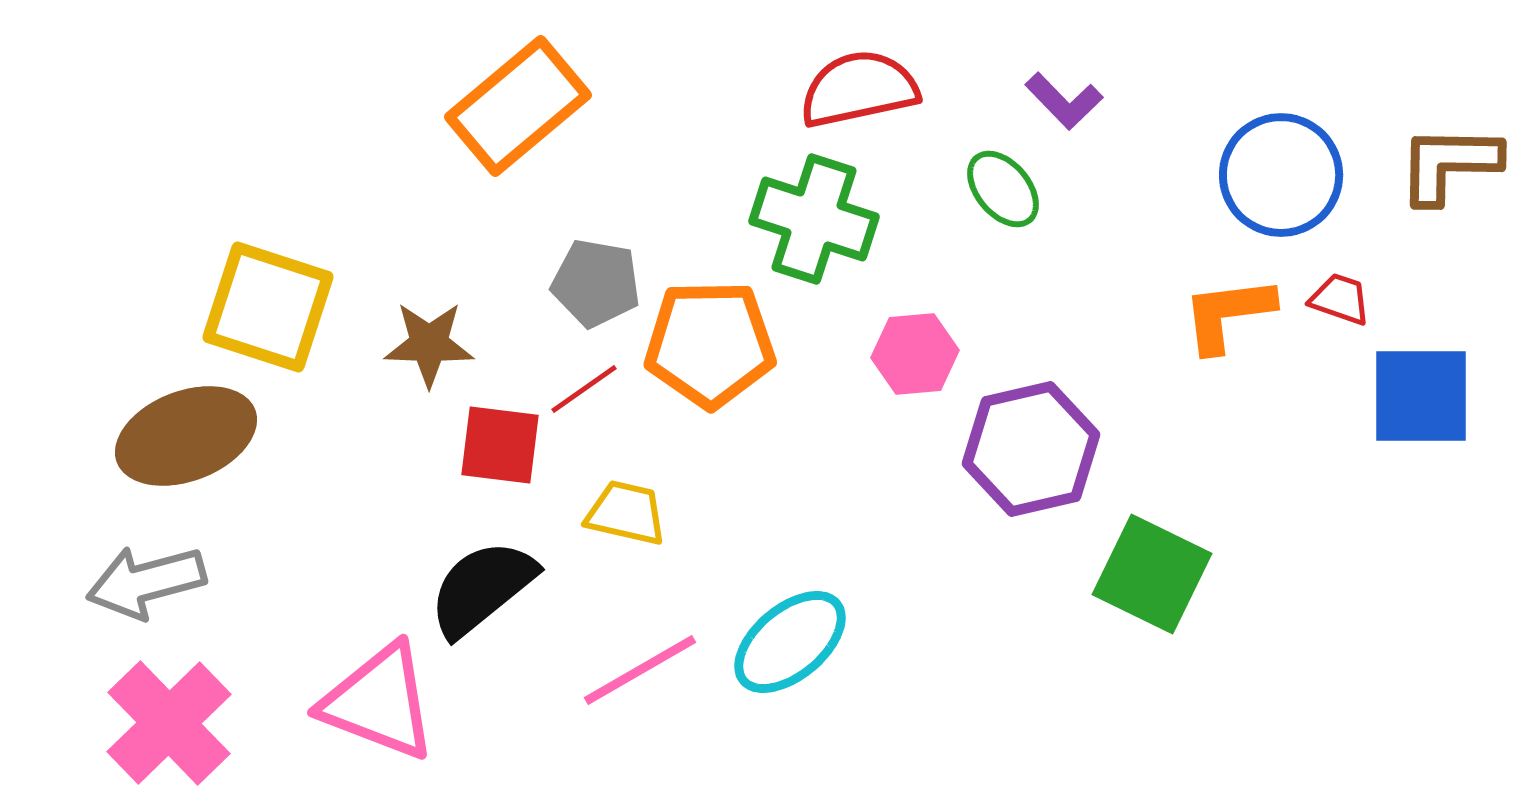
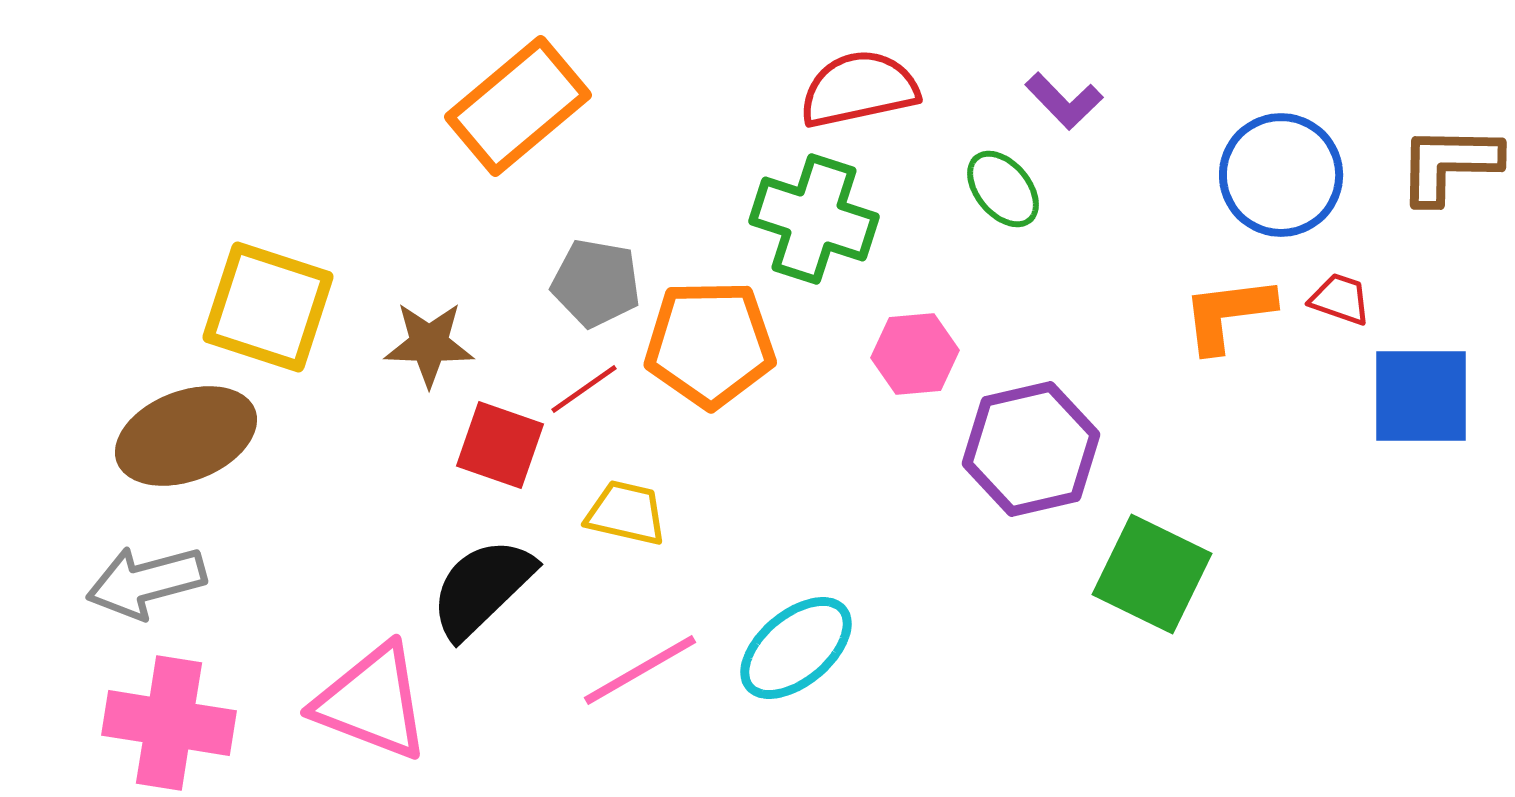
red square: rotated 12 degrees clockwise
black semicircle: rotated 5 degrees counterclockwise
cyan ellipse: moved 6 px right, 6 px down
pink triangle: moved 7 px left
pink cross: rotated 37 degrees counterclockwise
